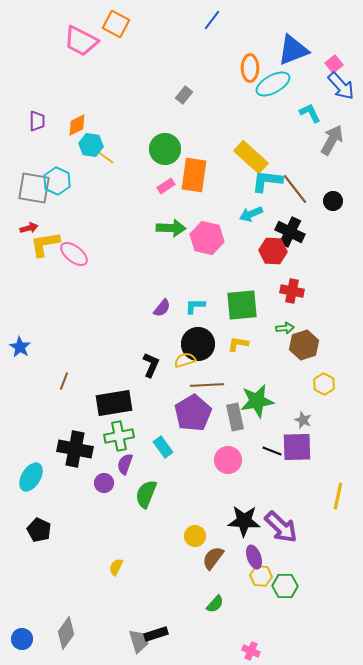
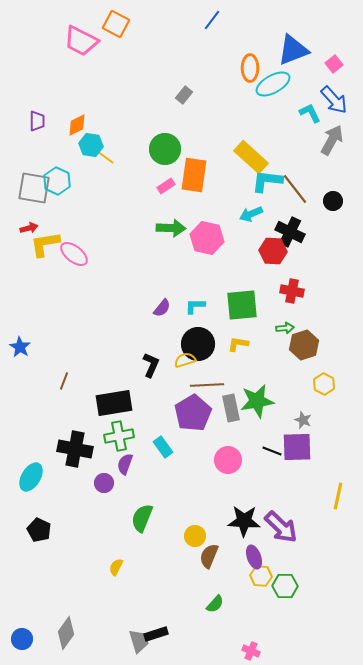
blue arrow at (341, 86): moved 7 px left, 14 px down
gray rectangle at (235, 417): moved 4 px left, 9 px up
green semicircle at (146, 494): moved 4 px left, 24 px down
brown semicircle at (213, 558): moved 4 px left, 2 px up; rotated 15 degrees counterclockwise
